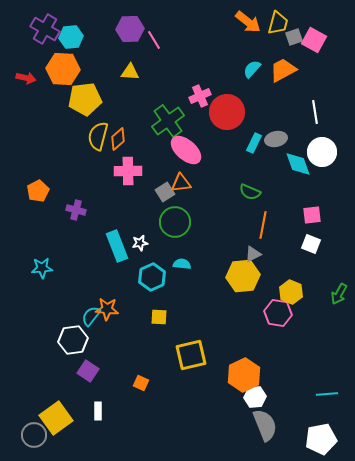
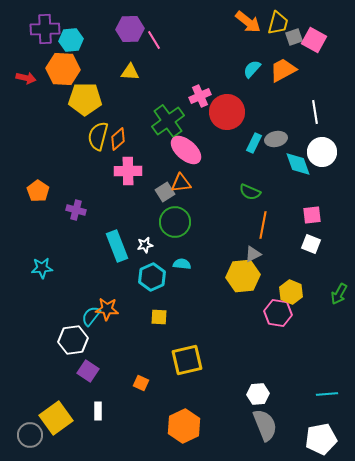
purple cross at (45, 29): rotated 32 degrees counterclockwise
cyan hexagon at (71, 37): moved 3 px down
yellow pentagon at (85, 99): rotated 8 degrees clockwise
orange pentagon at (38, 191): rotated 10 degrees counterclockwise
white star at (140, 243): moved 5 px right, 2 px down
yellow square at (191, 355): moved 4 px left, 5 px down
orange hexagon at (244, 375): moved 60 px left, 51 px down
white hexagon at (255, 397): moved 3 px right, 3 px up
gray circle at (34, 435): moved 4 px left
